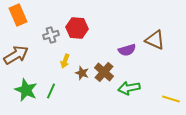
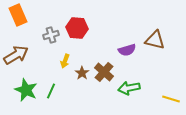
brown triangle: rotated 10 degrees counterclockwise
brown star: rotated 16 degrees clockwise
